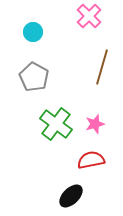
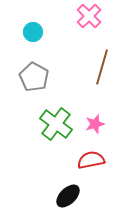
black ellipse: moved 3 px left
